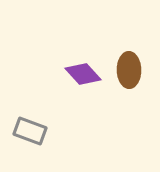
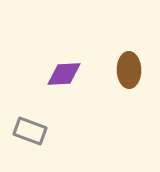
purple diamond: moved 19 px left; rotated 51 degrees counterclockwise
